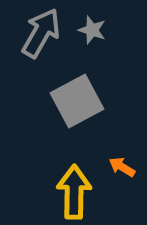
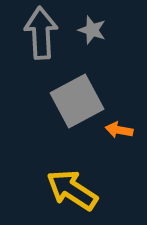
gray arrow: rotated 33 degrees counterclockwise
orange arrow: moved 3 px left, 37 px up; rotated 20 degrees counterclockwise
yellow arrow: moved 2 px left, 2 px up; rotated 58 degrees counterclockwise
